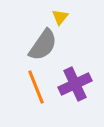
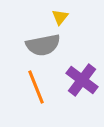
gray semicircle: rotated 44 degrees clockwise
purple cross: moved 7 px right, 4 px up; rotated 28 degrees counterclockwise
